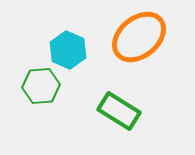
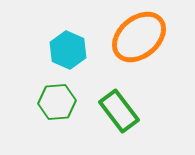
green hexagon: moved 16 px right, 16 px down
green rectangle: rotated 21 degrees clockwise
